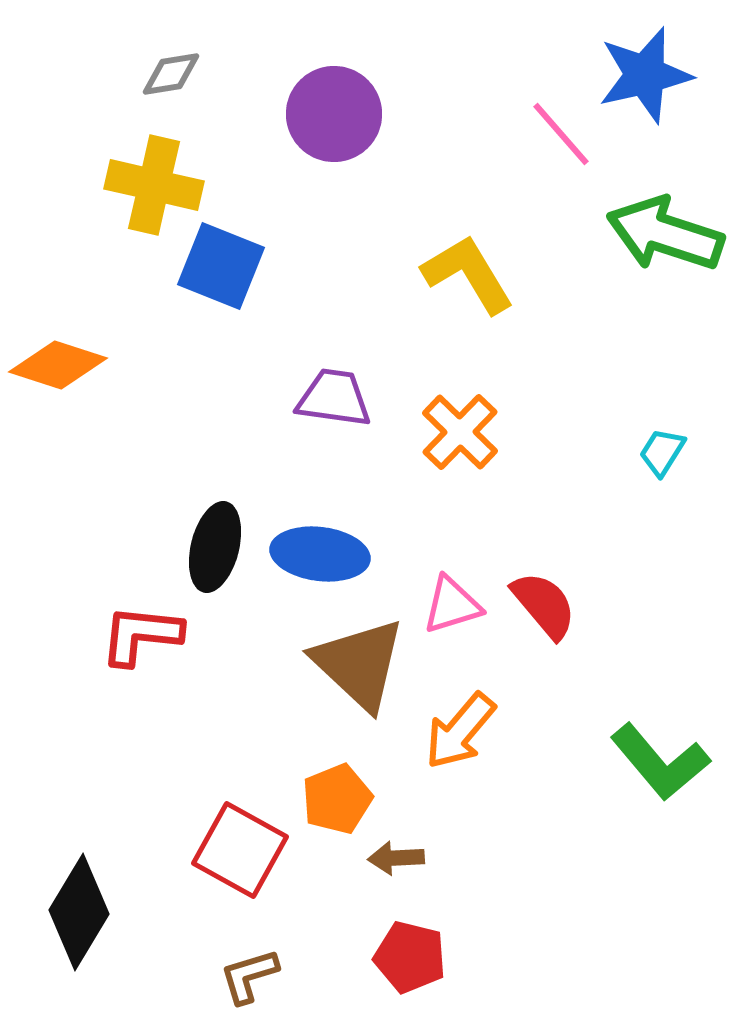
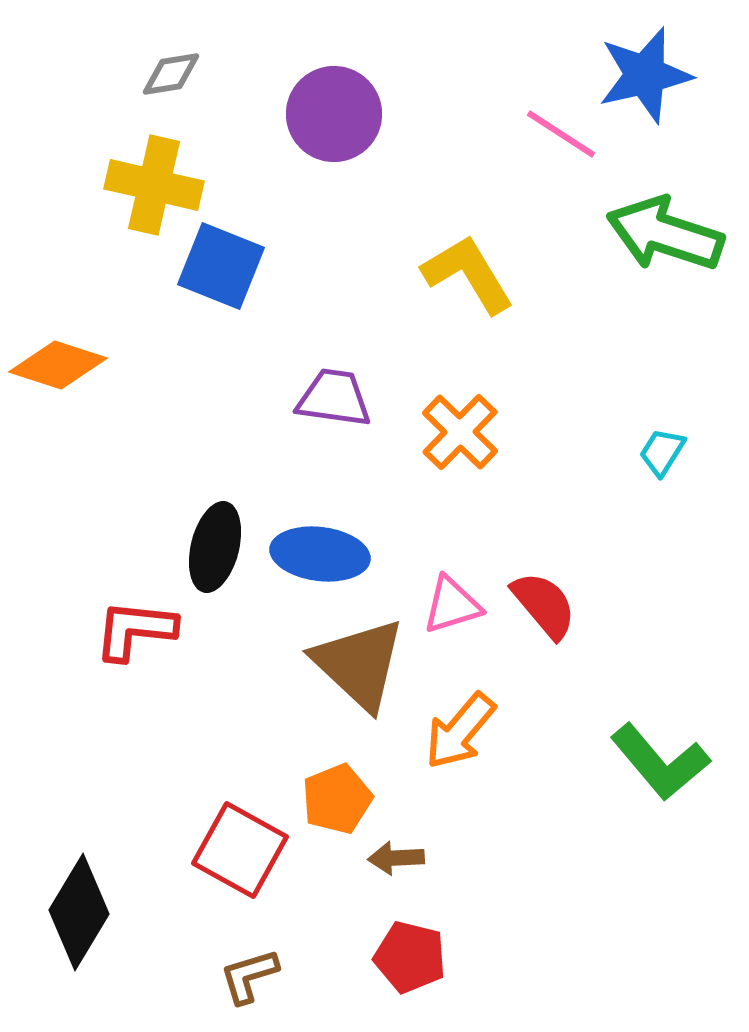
pink line: rotated 16 degrees counterclockwise
red L-shape: moved 6 px left, 5 px up
